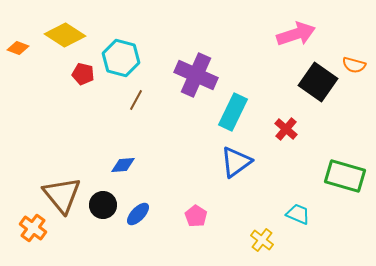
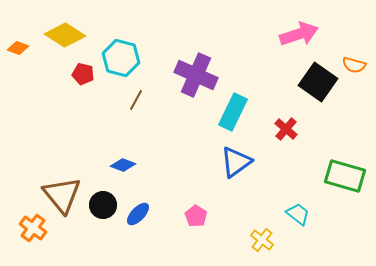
pink arrow: moved 3 px right
blue diamond: rotated 25 degrees clockwise
cyan trapezoid: rotated 15 degrees clockwise
